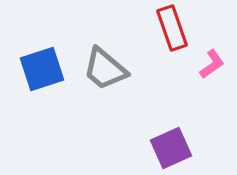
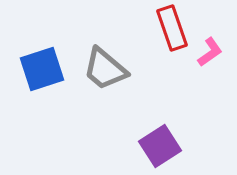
pink L-shape: moved 2 px left, 12 px up
purple square: moved 11 px left, 2 px up; rotated 9 degrees counterclockwise
